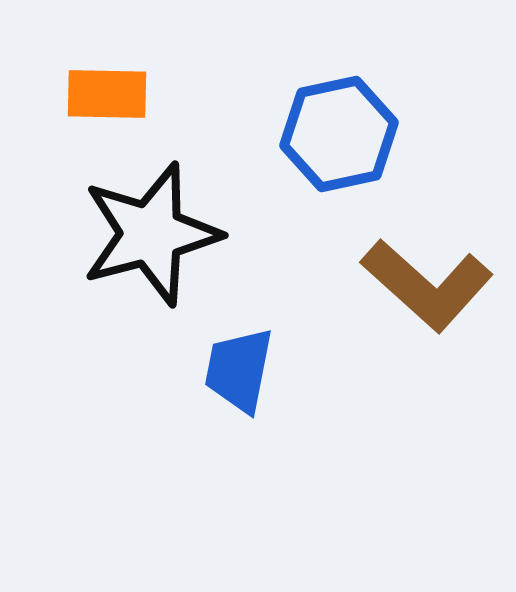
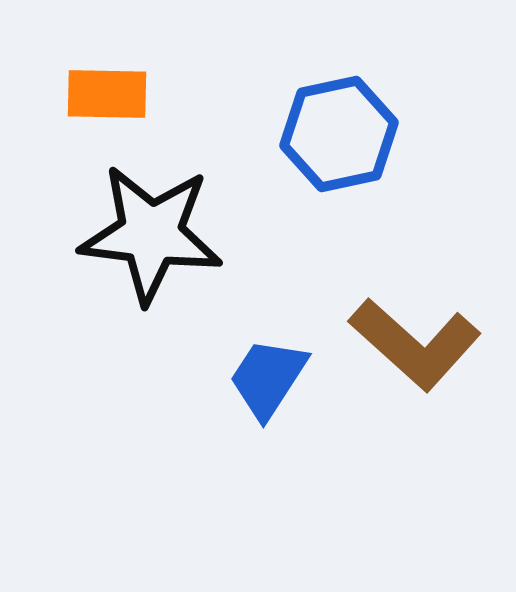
black star: rotated 22 degrees clockwise
brown L-shape: moved 12 px left, 59 px down
blue trapezoid: moved 29 px right, 8 px down; rotated 22 degrees clockwise
